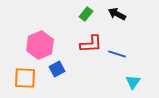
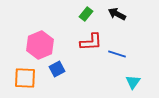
red L-shape: moved 2 px up
